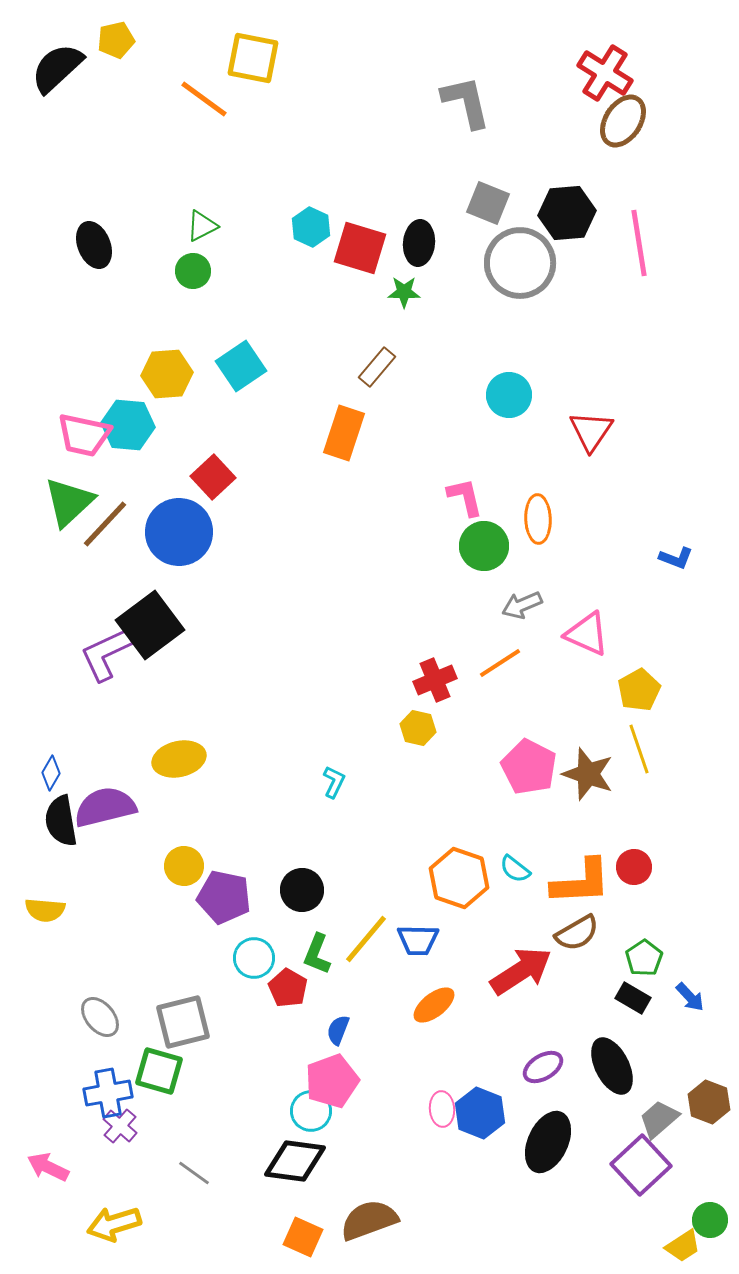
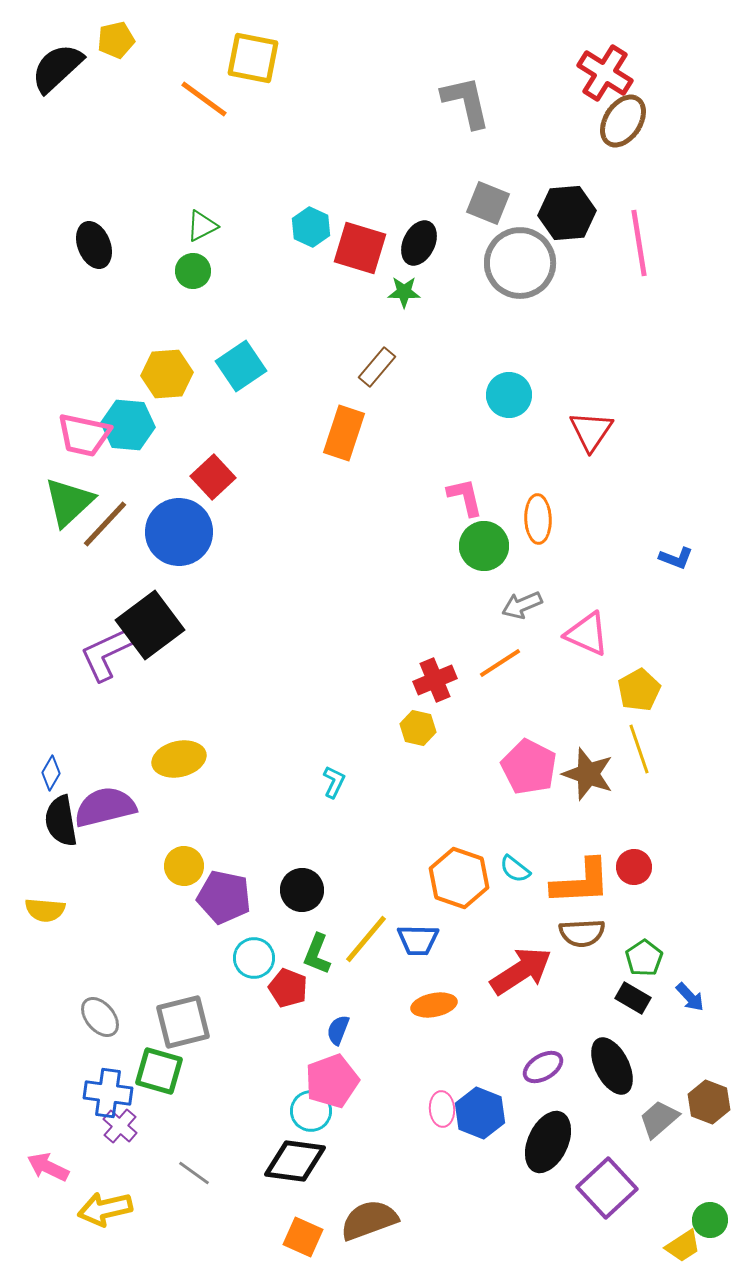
black ellipse at (419, 243): rotated 21 degrees clockwise
brown semicircle at (577, 933): moved 5 px right; rotated 27 degrees clockwise
red pentagon at (288, 988): rotated 9 degrees counterclockwise
orange ellipse at (434, 1005): rotated 27 degrees clockwise
blue cross at (108, 1093): rotated 18 degrees clockwise
purple square at (641, 1165): moved 34 px left, 23 px down
yellow arrow at (114, 1224): moved 9 px left, 15 px up; rotated 4 degrees clockwise
